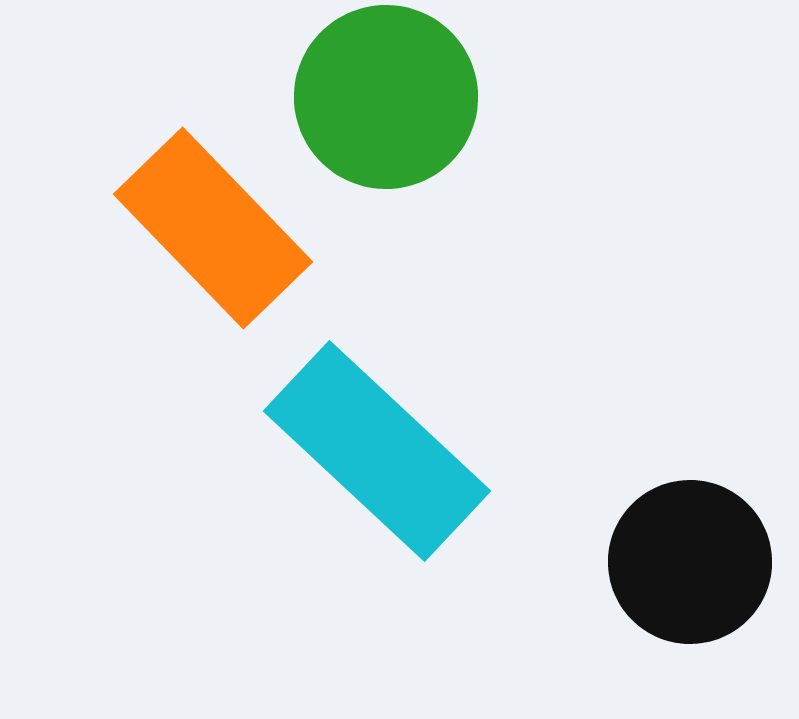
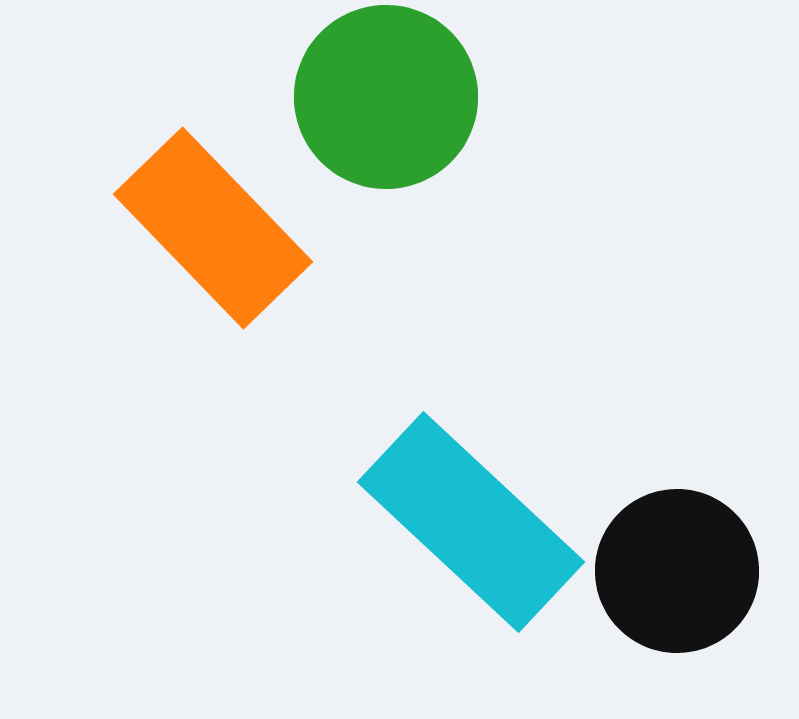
cyan rectangle: moved 94 px right, 71 px down
black circle: moved 13 px left, 9 px down
